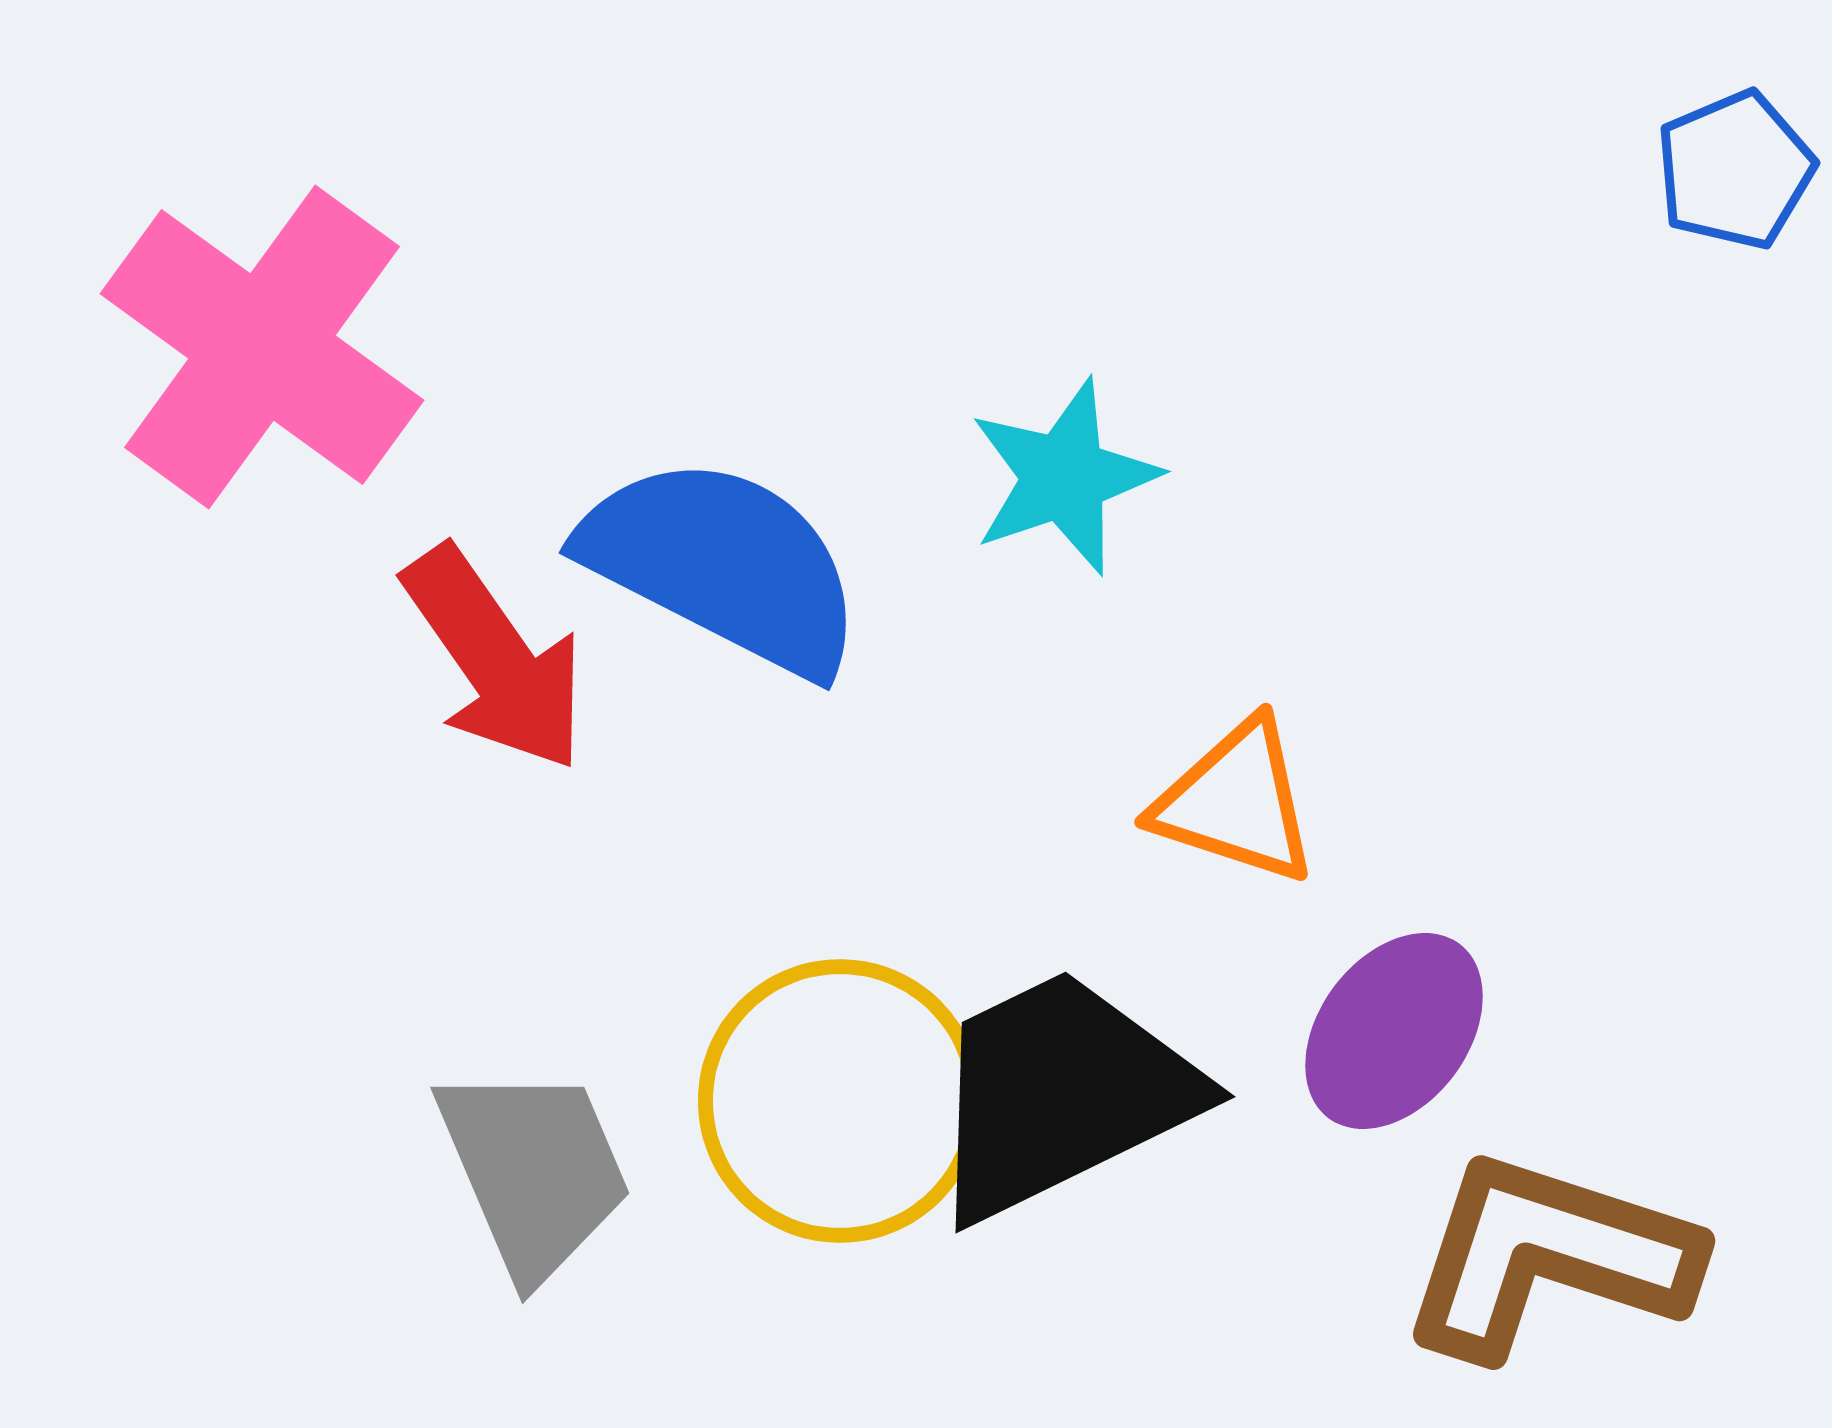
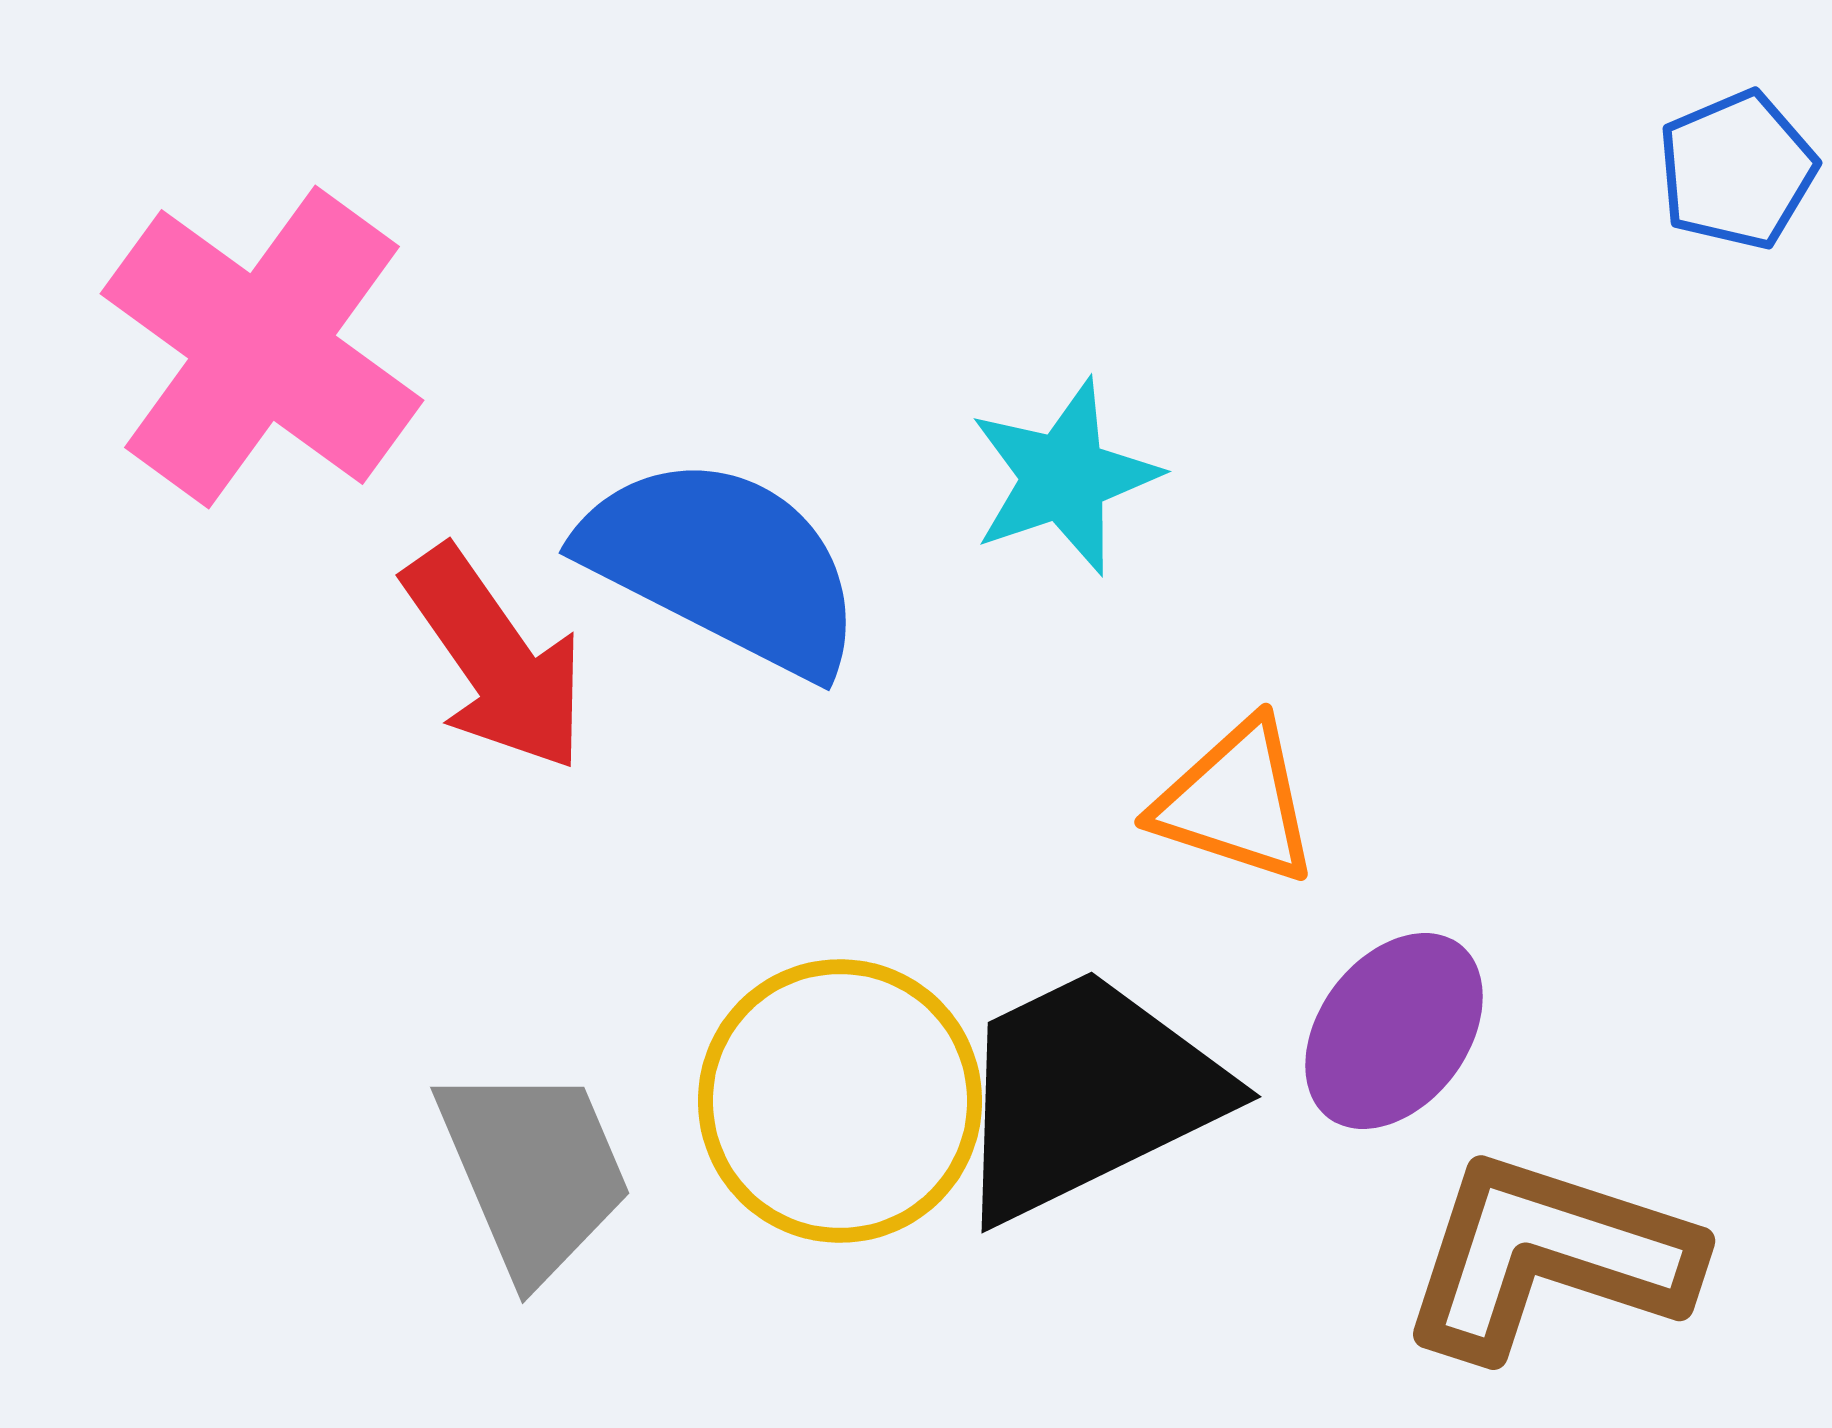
blue pentagon: moved 2 px right
black trapezoid: moved 26 px right
